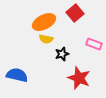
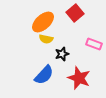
orange ellipse: moved 1 px left; rotated 15 degrees counterclockwise
blue semicircle: moved 27 px right; rotated 120 degrees clockwise
